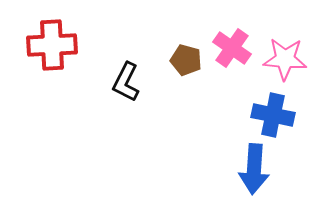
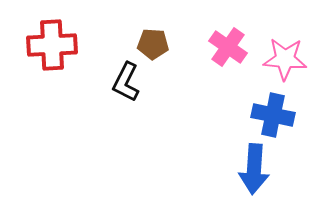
pink cross: moved 4 px left, 1 px up
brown pentagon: moved 33 px left, 16 px up; rotated 12 degrees counterclockwise
